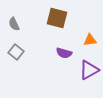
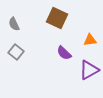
brown square: rotated 10 degrees clockwise
purple semicircle: rotated 28 degrees clockwise
